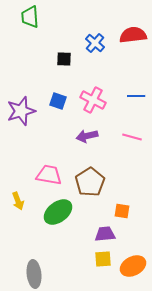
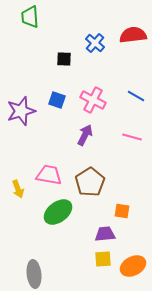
blue line: rotated 30 degrees clockwise
blue square: moved 1 px left, 1 px up
purple arrow: moved 2 px left, 1 px up; rotated 130 degrees clockwise
yellow arrow: moved 12 px up
